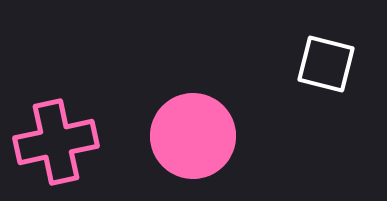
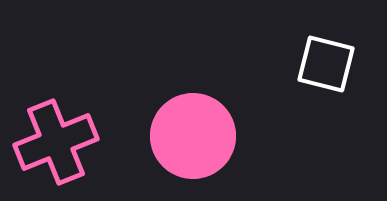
pink cross: rotated 10 degrees counterclockwise
